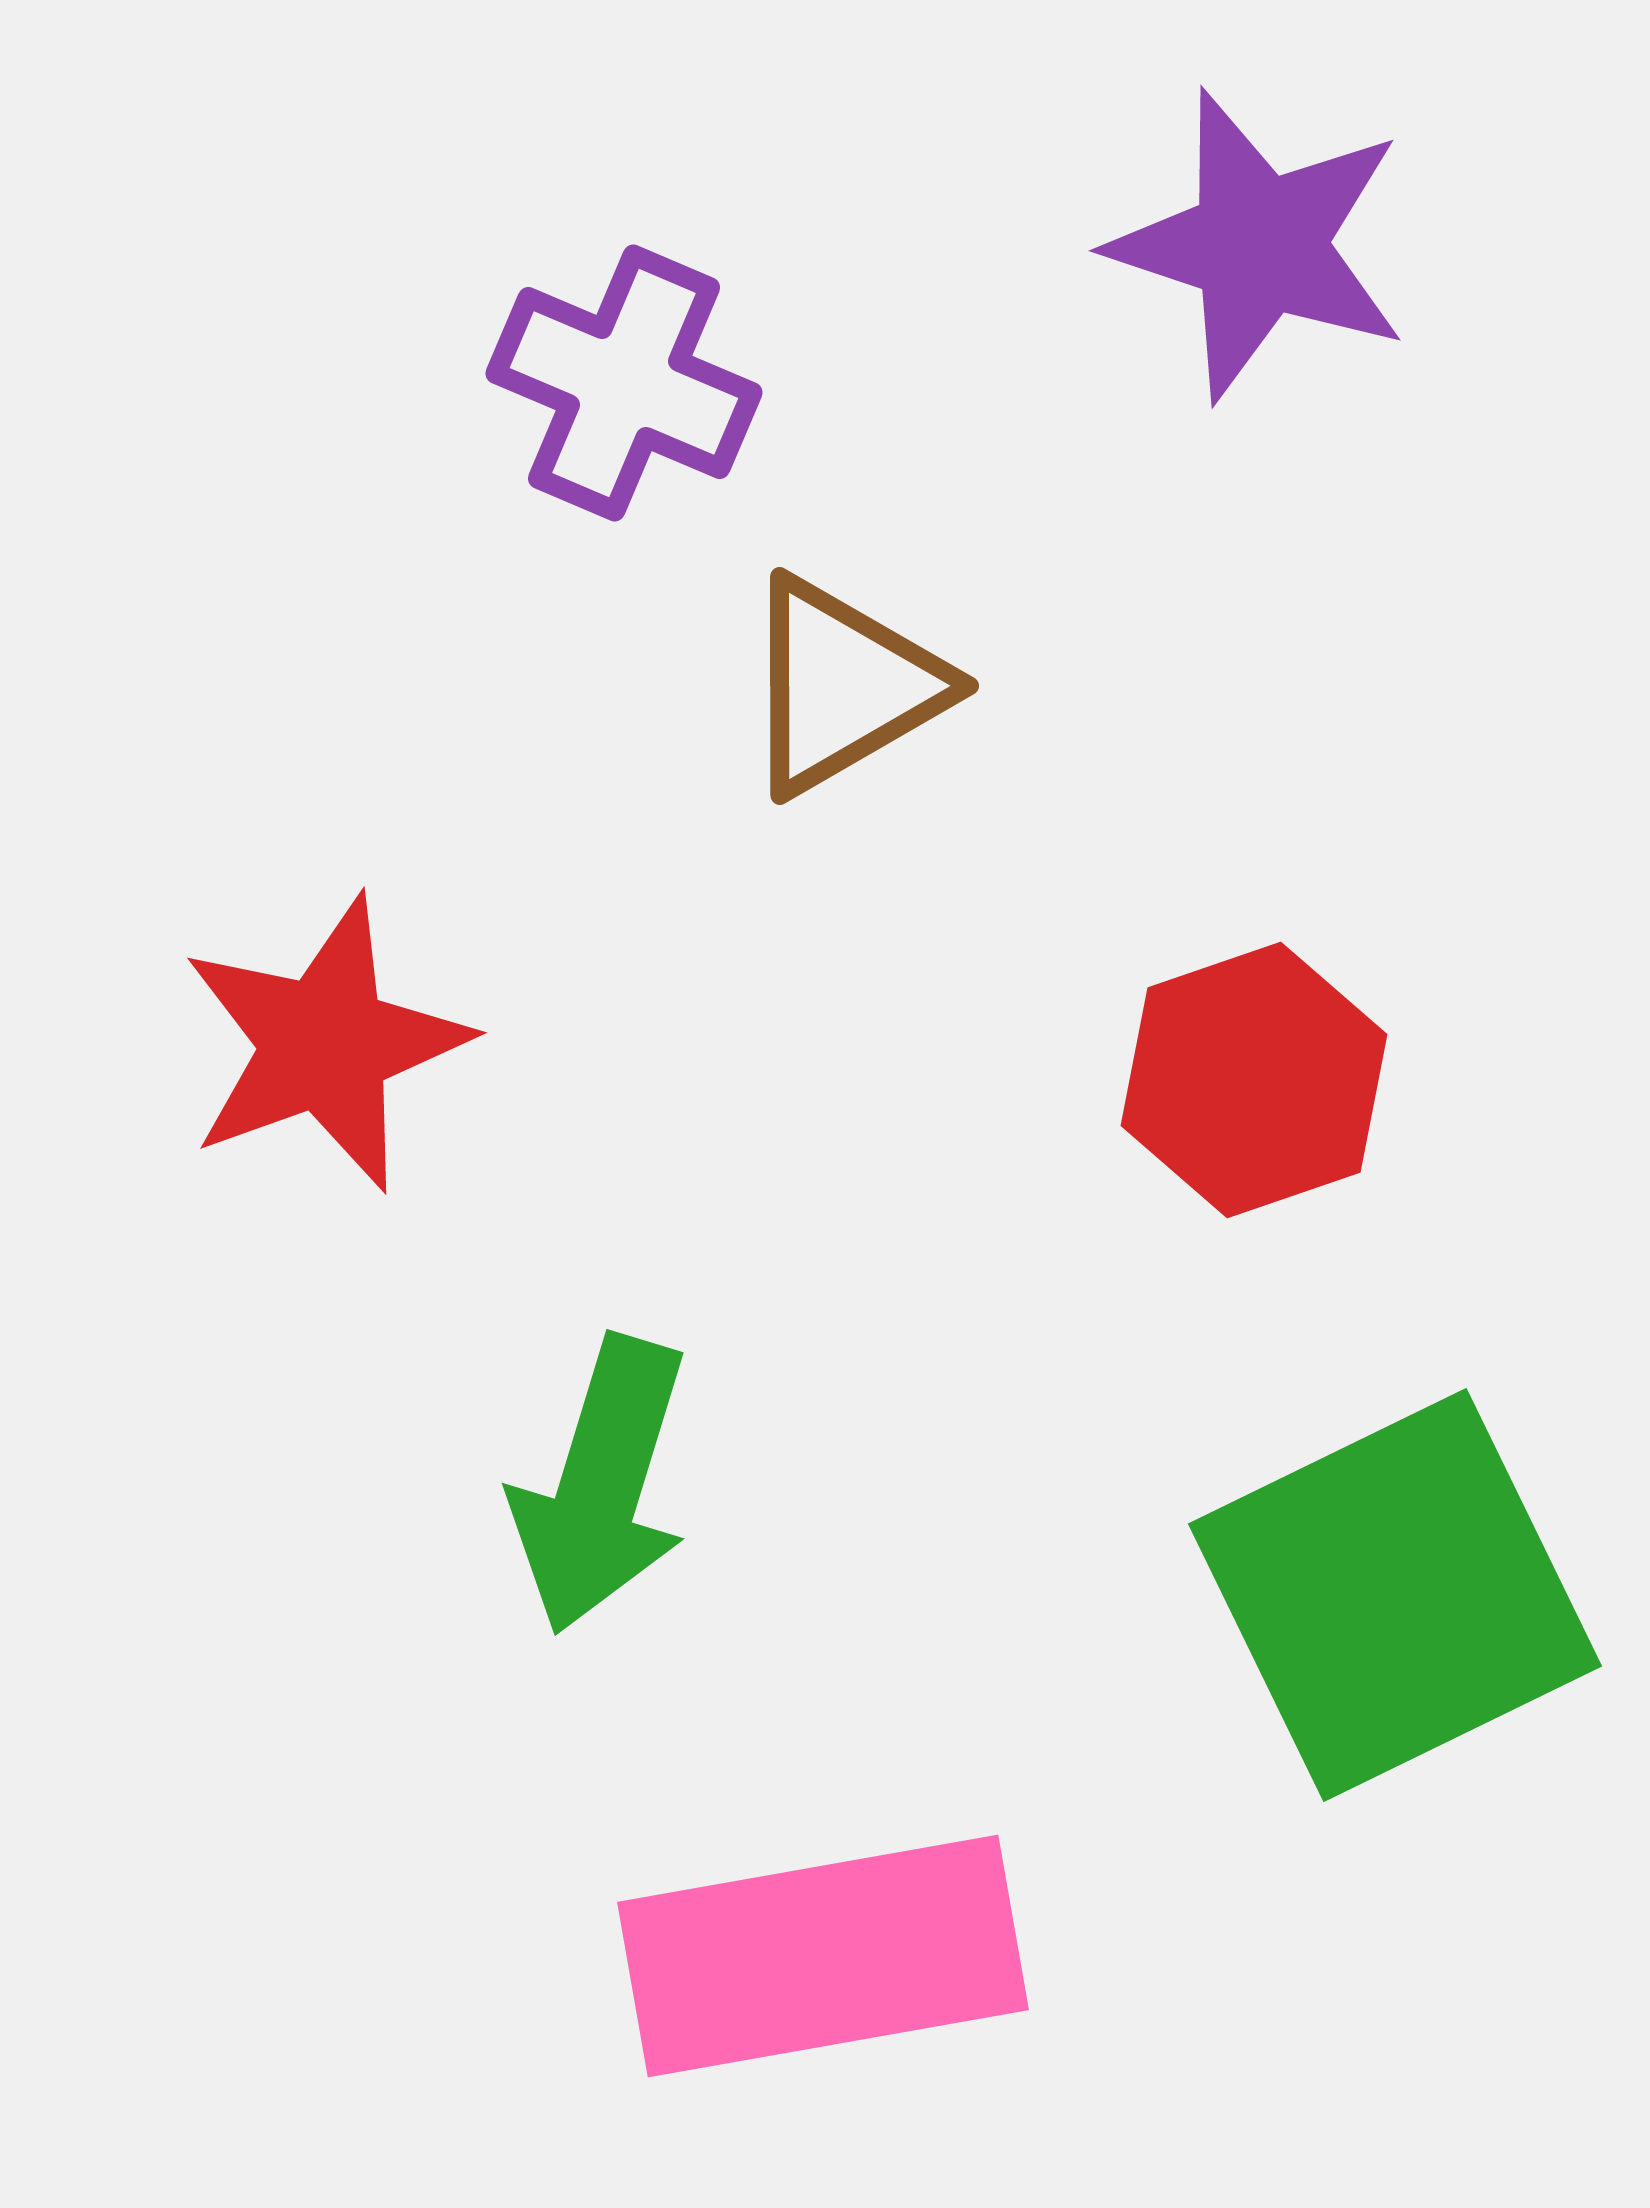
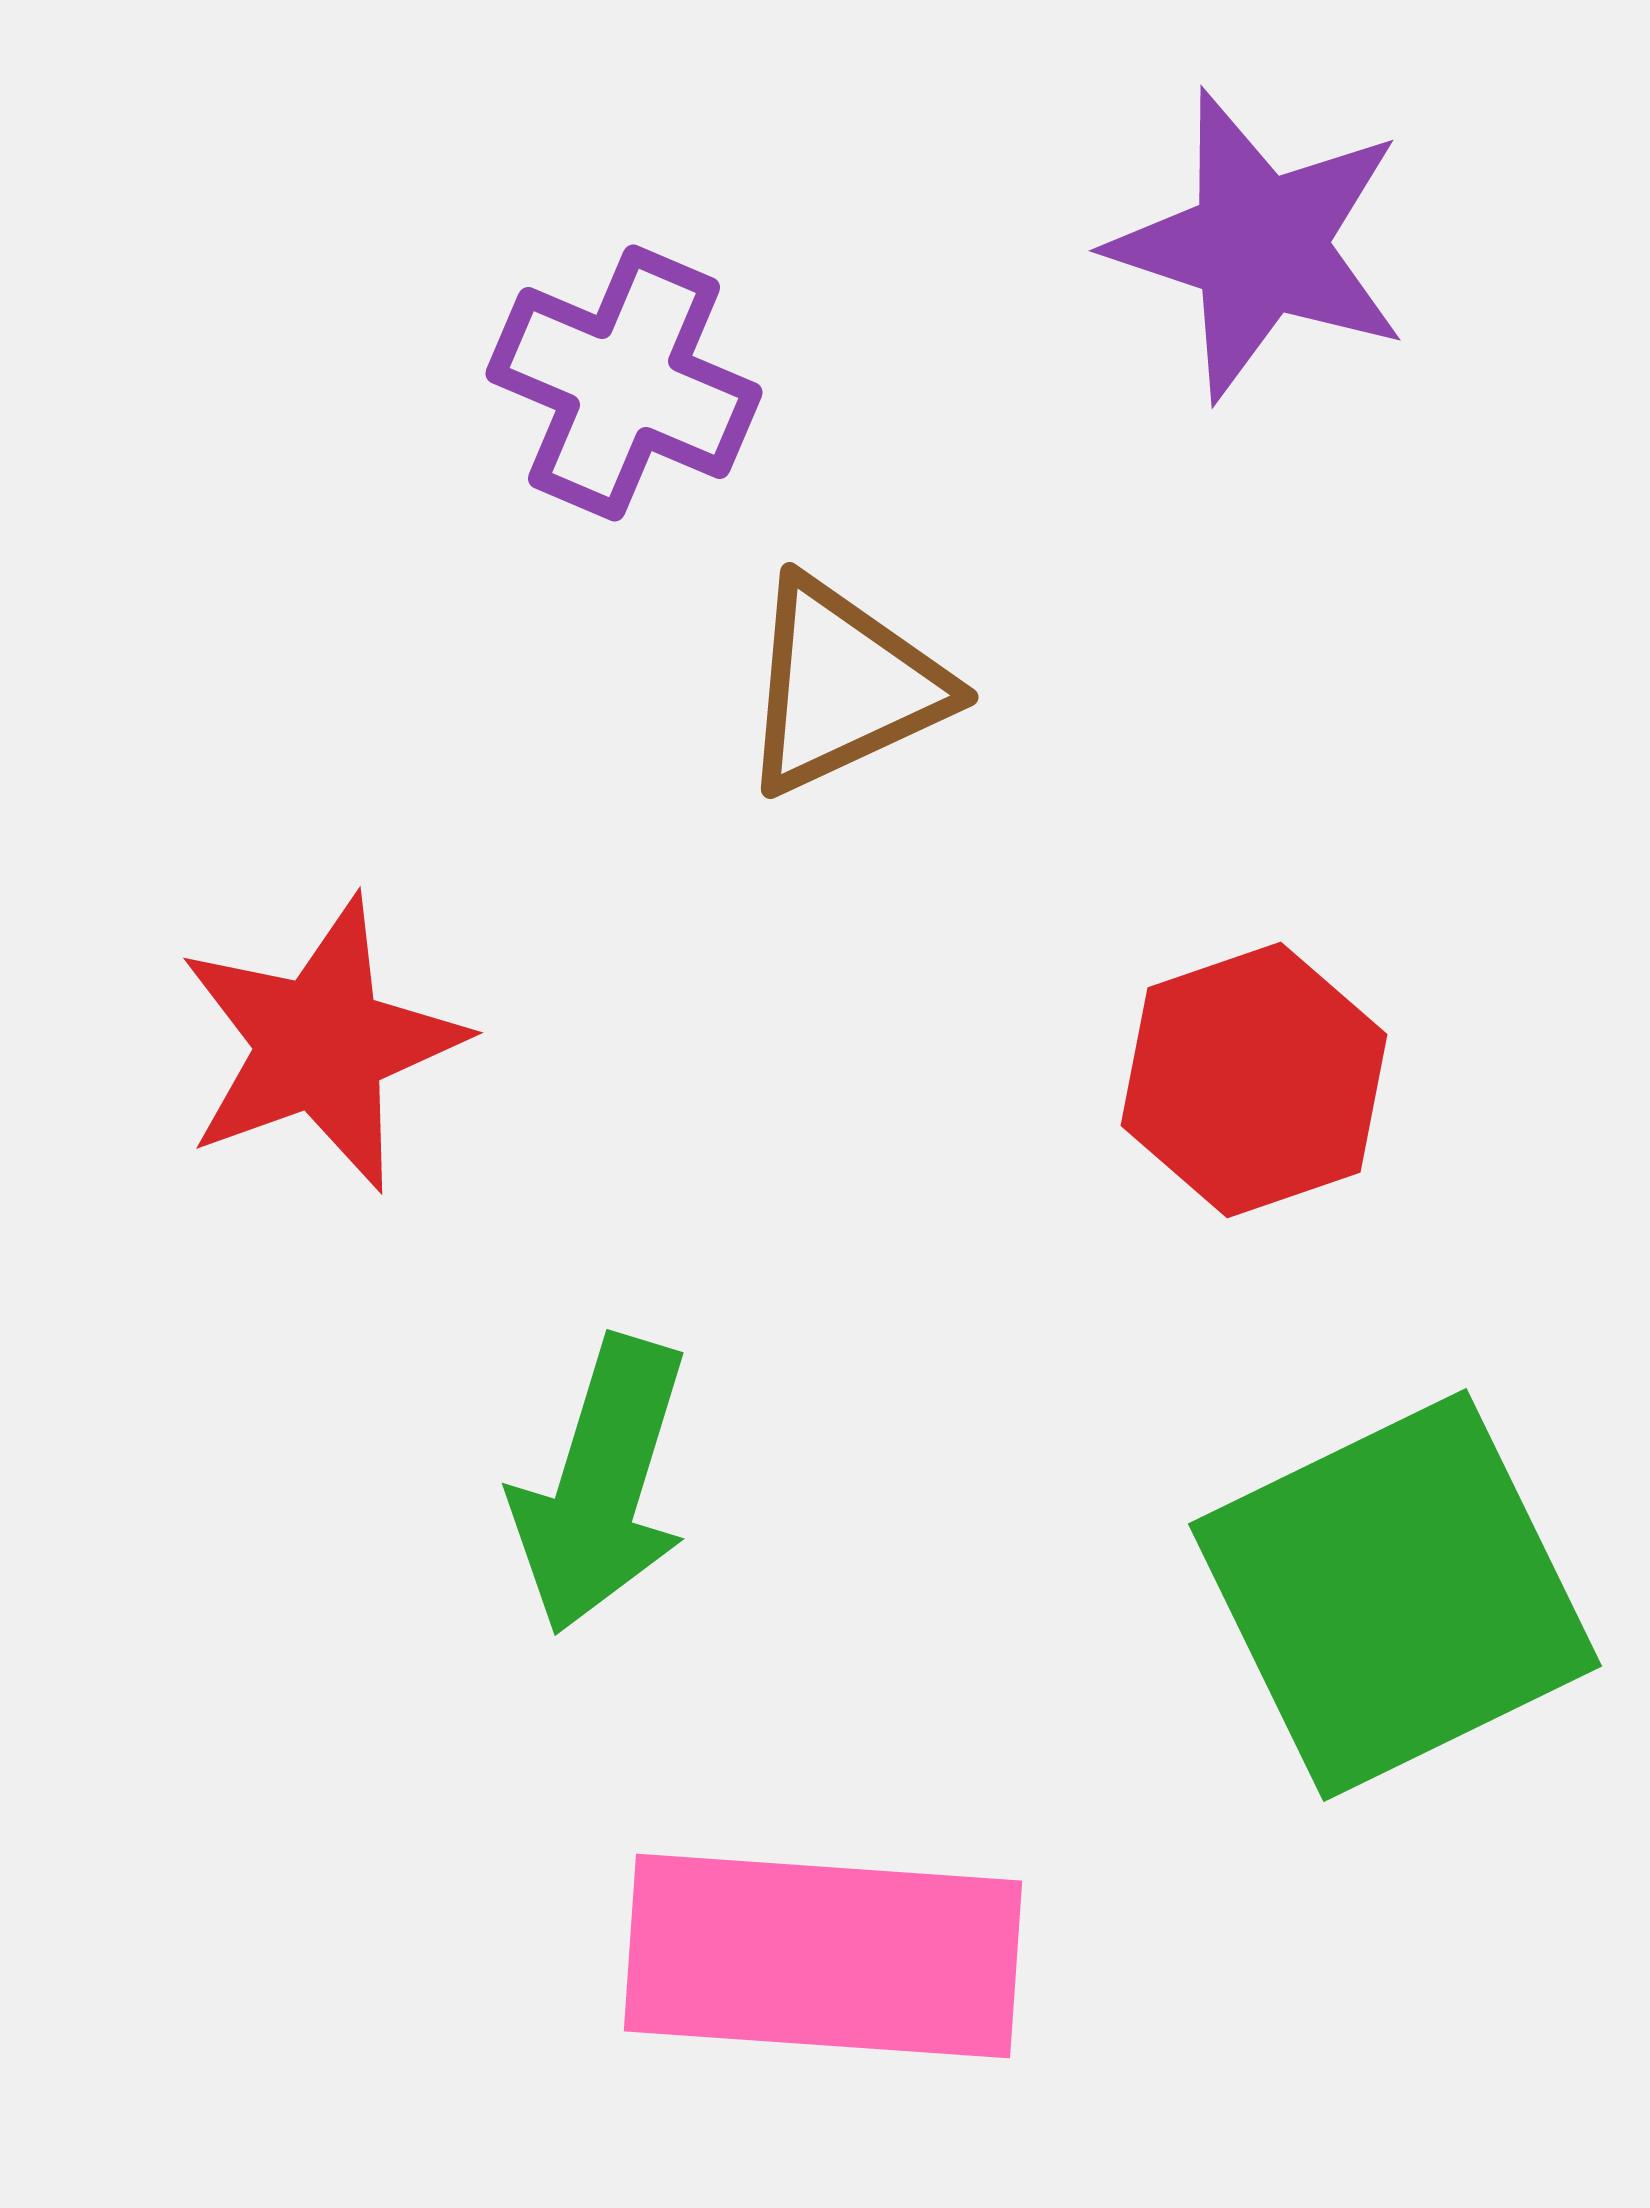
brown triangle: rotated 5 degrees clockwise
red star: moved 4 px left
pink rectangle: rotated 14 degrees clockwise
